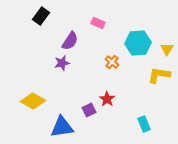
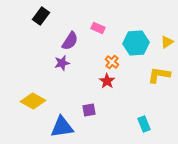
pink rectangle: moved 5 px down
cyan hexagon: moved 2 px left
yellow triangle: moved 7 px up; rotated 24 degrees clockwise
red star: moved 18 px up
purple square: rotated 16 degrees clockwise
